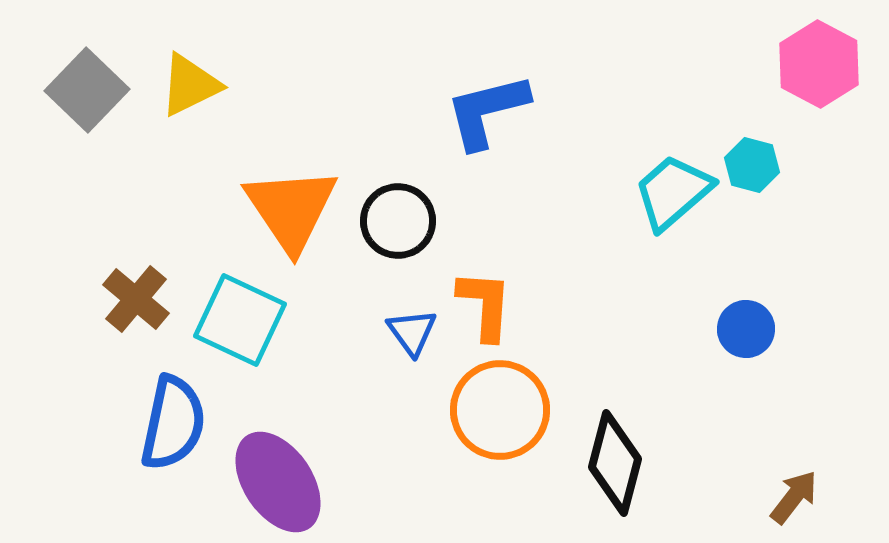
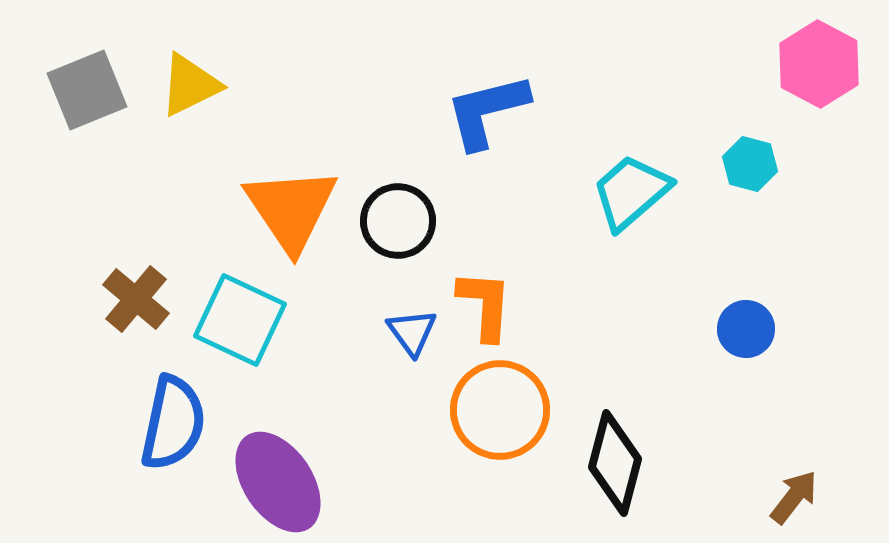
gray square: rotated 24 degrees clockwise
cyan hexagon: moved 2 px left, 1 px up
cyan trapezoid: moved 42 px left
